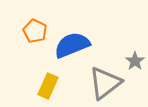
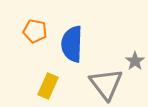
orange pentagon: rotated 15 degrees counterclockwise
blue semicircle: moved 1 px up; rotated 66 degrees counterclockwise
gray triangle: moved 1 px right, 1 px down; rotated 30 degrees counterclockwise
